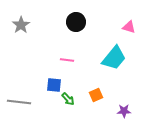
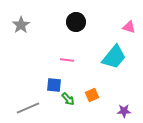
cyan trapezoid: moved 1 px up
orange square: moved 4 px left
gray line: moved 9 px right, 6 px down; rotated 30 degrees counterclockwise
